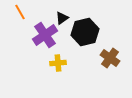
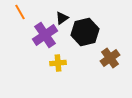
brown cross: rotated 18 degrees clockwise
